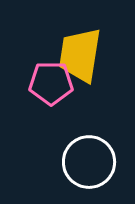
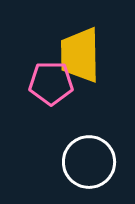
yellow trapezoid: rotated 10 degrees counterclockwise
